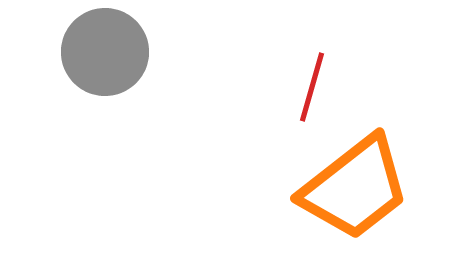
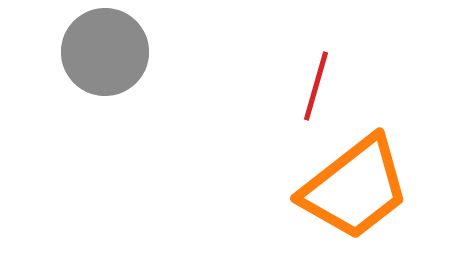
red line: moved 4 px right, 1 px up
